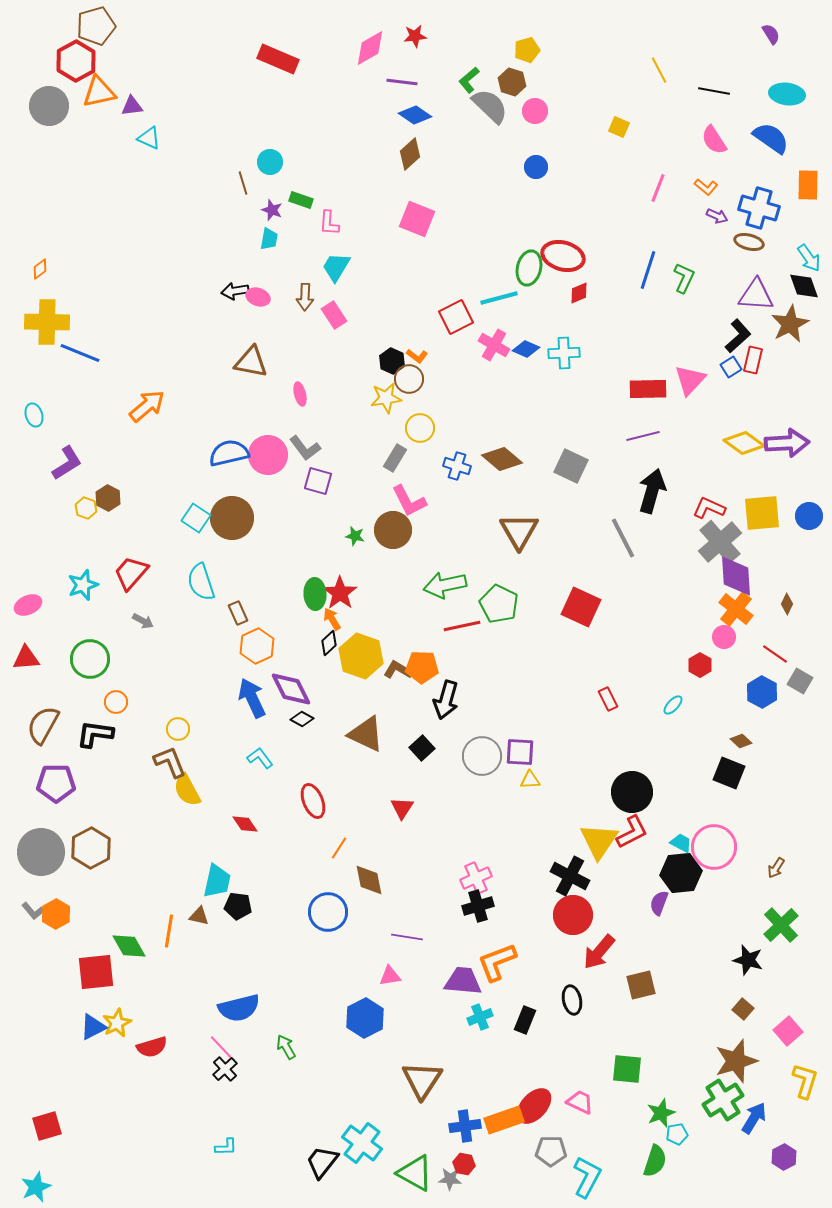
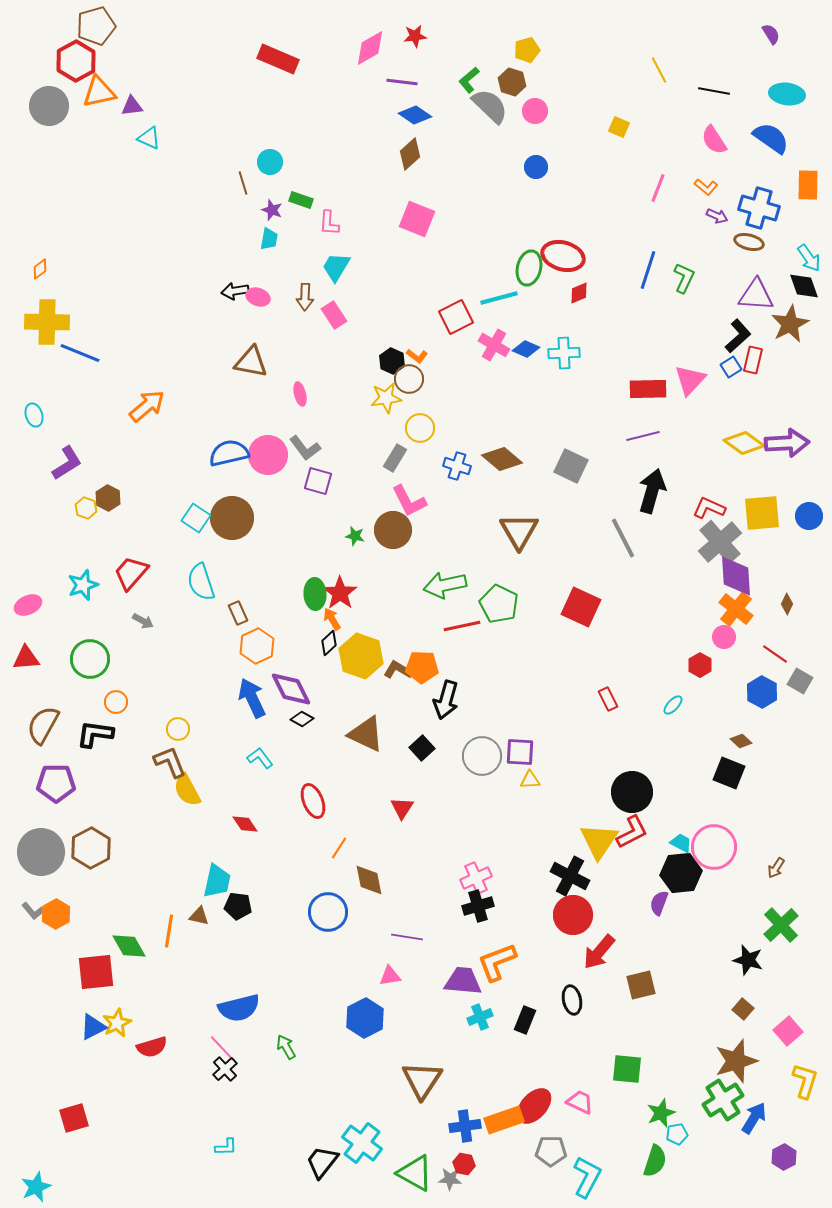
red square at (47, 1126): moved 27 px right, 8 px up
